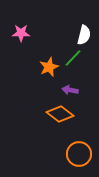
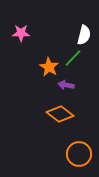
orange star: rotated 18 degrees counterclockwise
purple arrow: moved 4 px left, 5 px up
